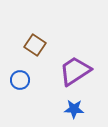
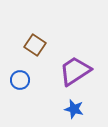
blue star: rotated 12 degrees clockwise
